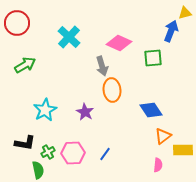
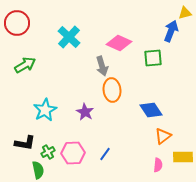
yellow rectangle: moved 7 px down
